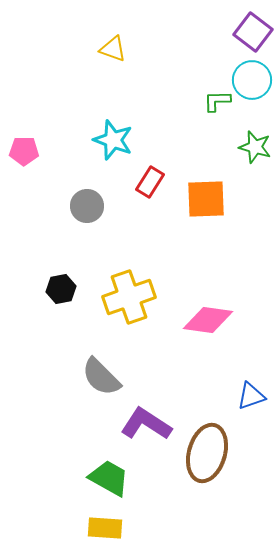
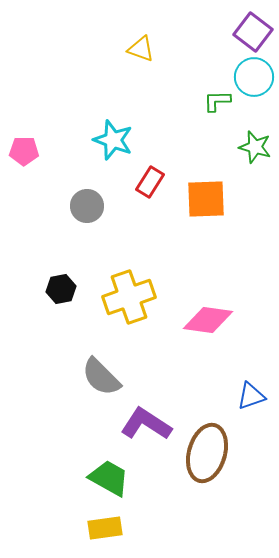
yellow triangle: moved 28 px right
cyan circle: moved 2 px right, 3 px up
yellow rectangle: rotated 12 degrees counterclockwise
